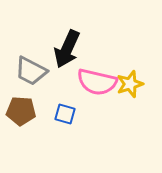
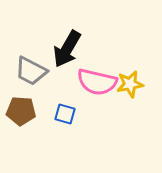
black arrow: rotated 6 degrees clockwise
yellow star: rotated 8 degrees clockwise
